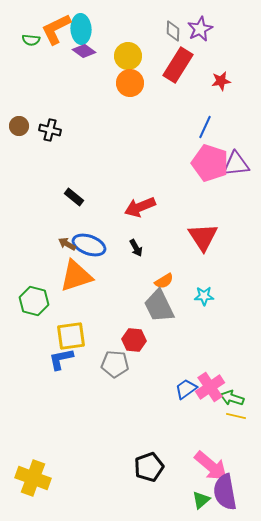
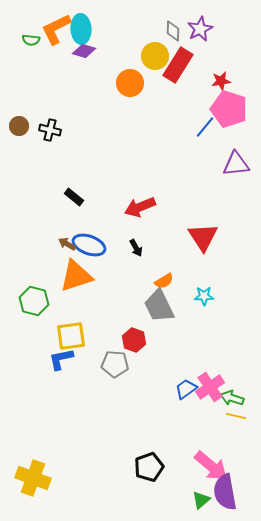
purple diamond: rotated 20 degrees counterclockwise
yellow circle: moved 27 px right
blue line: rotated 15 degrees clockwise
pink pentagon: moved 19 px right, 54 px up
red hexagon: rotated 15 degrees clockwise
